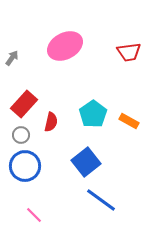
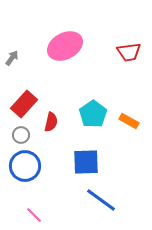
blue square: rotated 36 degrees clockwise
